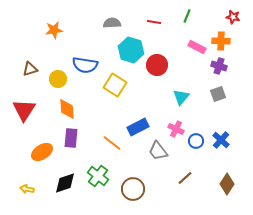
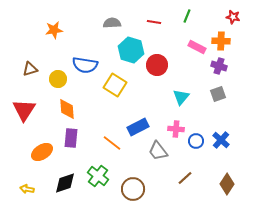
pink cross: rotated 21 degrees counterclockwise
